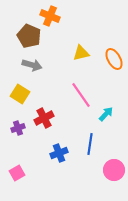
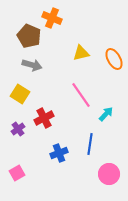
orange cross: moved 2 px right, 2 px down
purple cross: moved 1 px down; rotated 16 degrees counterclockwise
pink circle: moved 5 px left, 4 px down
